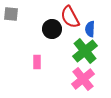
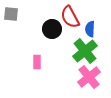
pink cross: moved 6 px right, 2 px up
